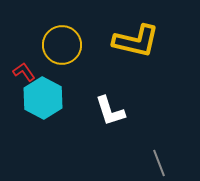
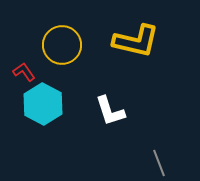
cyan hexagon: moved 6 px down
